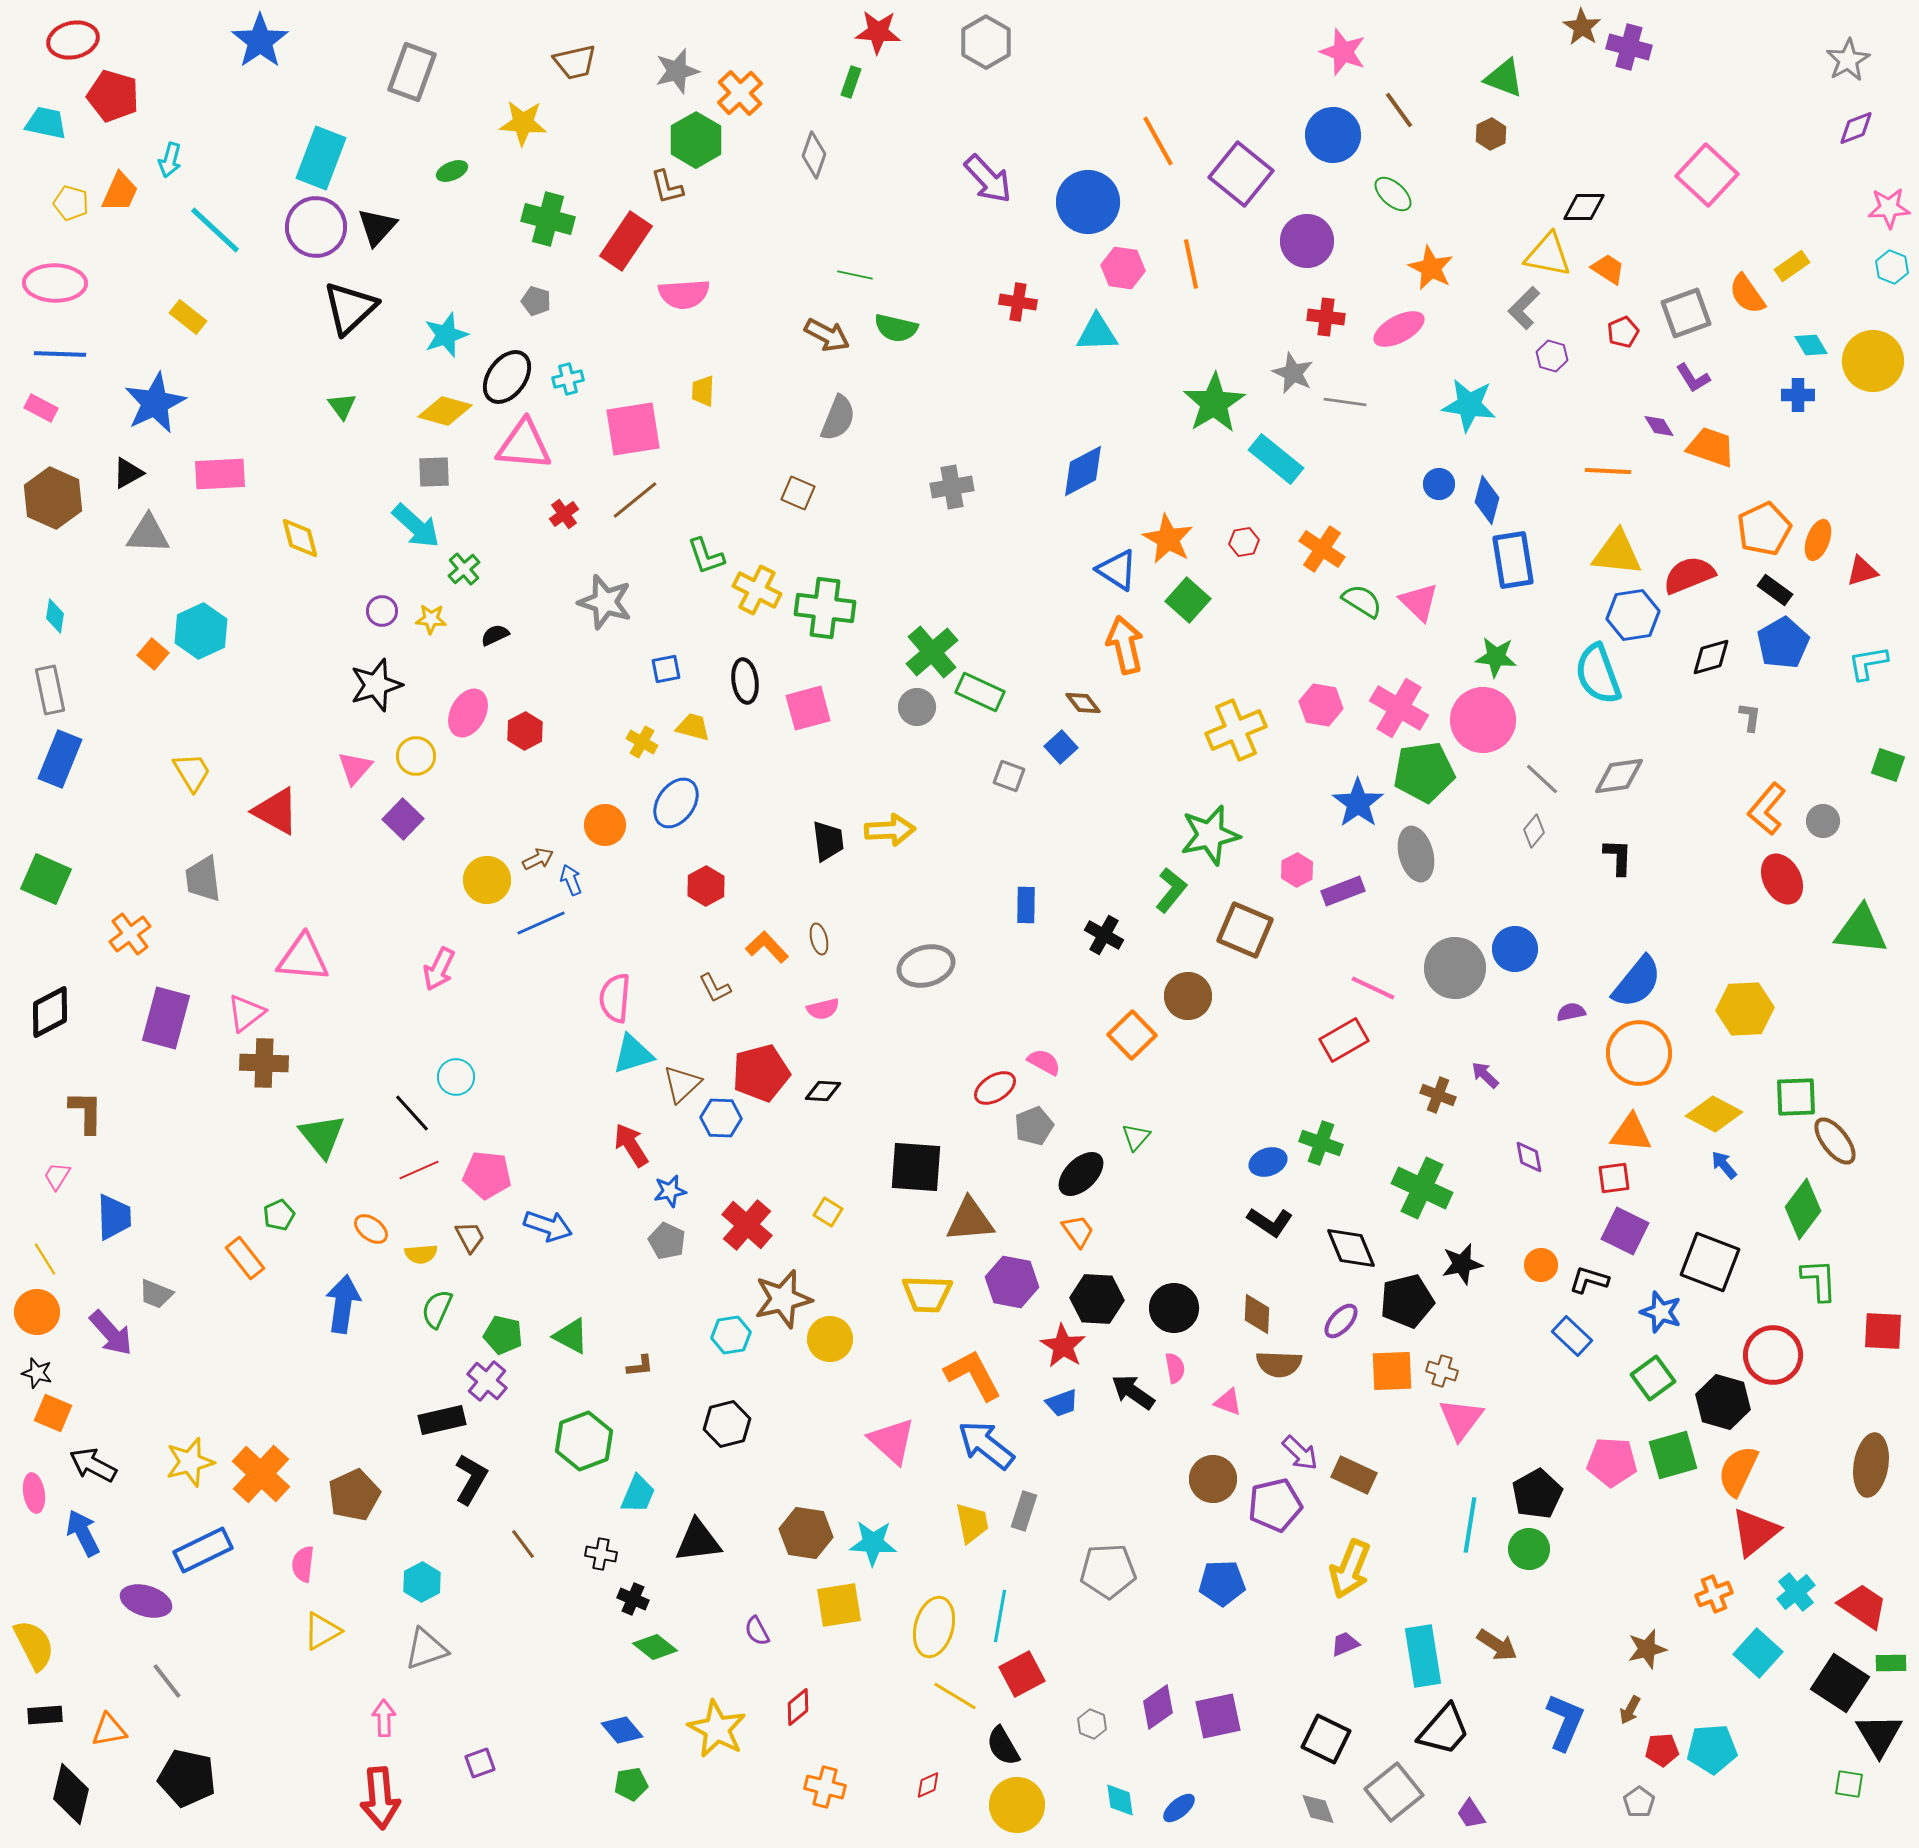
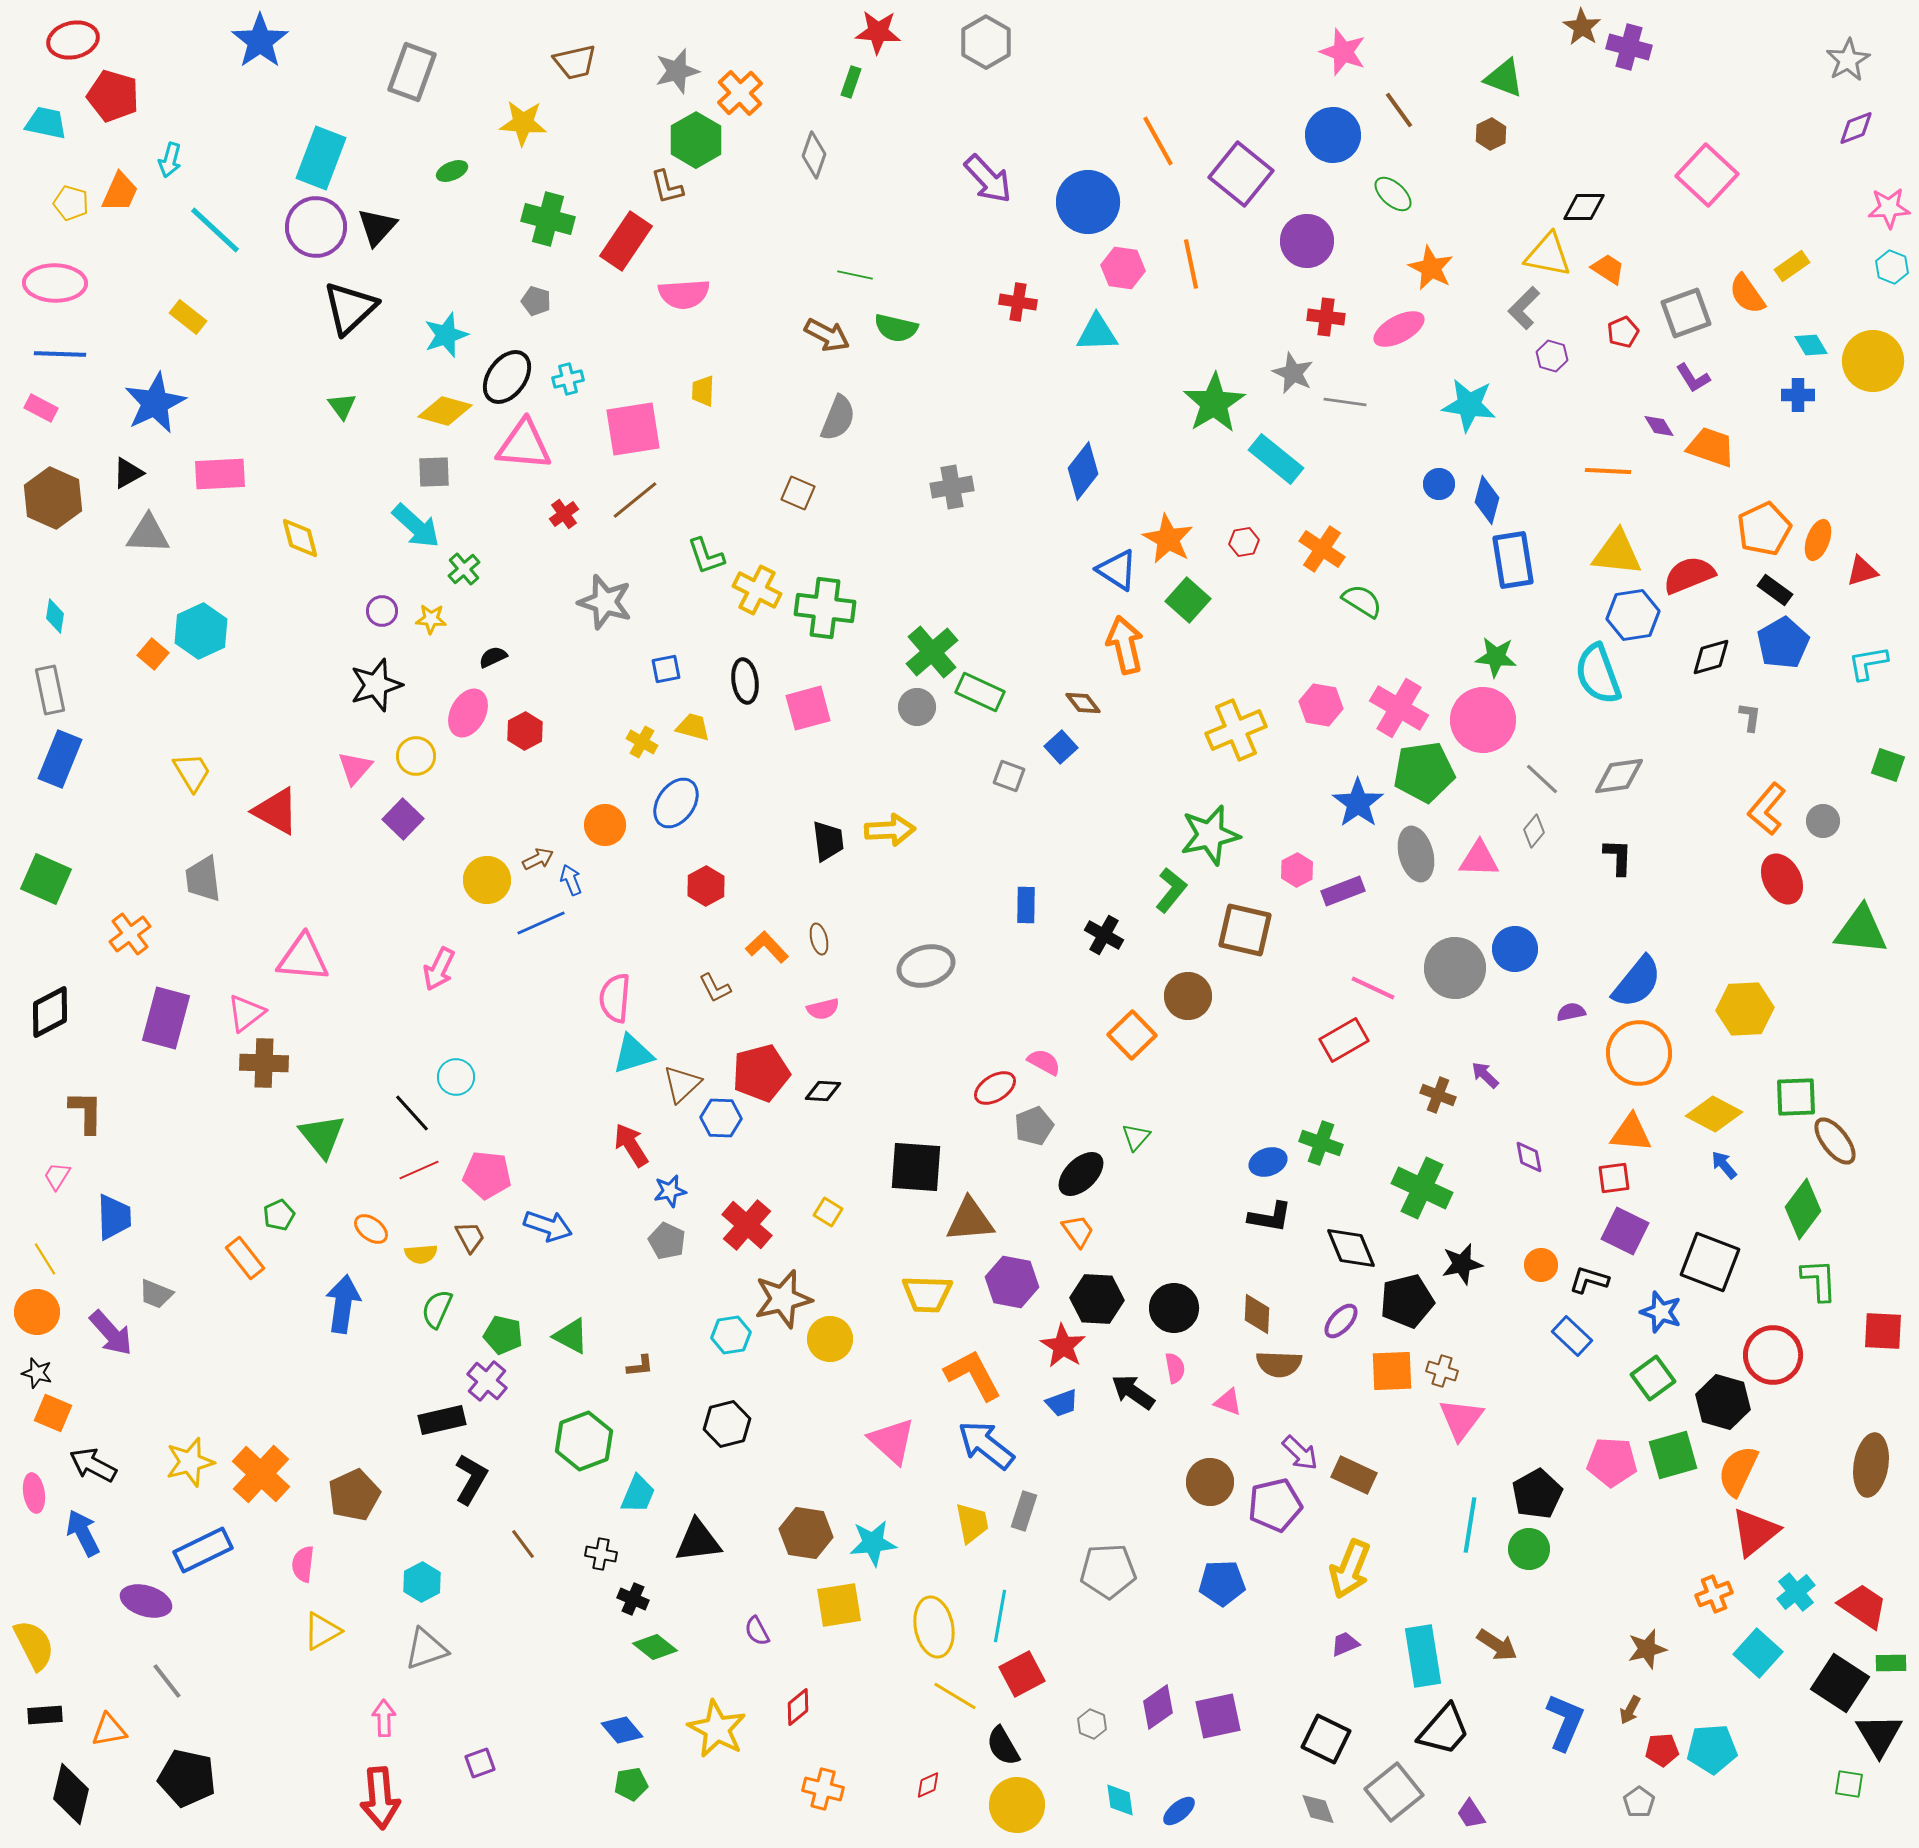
blue diamond at (1083, 471): rotated 24 degrees counterclockwise
pink triangle at (1419, 602): moved 60 px right, 257 px down; rotated 42 degrees counterclockwise
black semicircle at (495, 635): moved 2 px left, 22 px down
brown square at (1245, 930): rotated 10 degrees counterclockwise
black L-shape at (1270, 1222): moved 5 px up; rotated 24 degrees counterclockwise
brown circle at (1213, 1479): moved 3 px left, 3 px down
cyan star at (873, 1543): rotated 9 degrees counterclockwise
yellow ellipse at (934, 1627): rotated 26 degrees counterclockwise
orange cross at (825, 1787): moved 2 px left, 2 px down
blue ellipse at (1179, 1808): moved 3 px down
